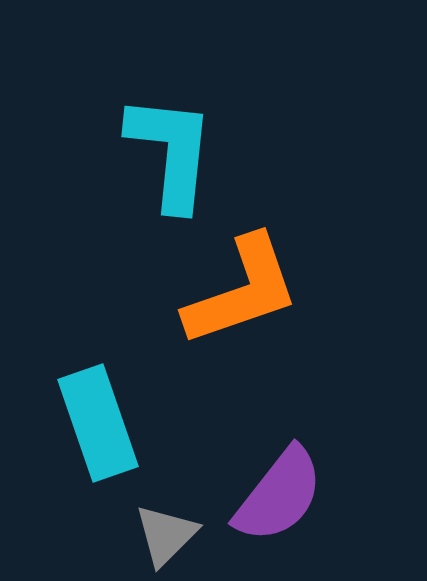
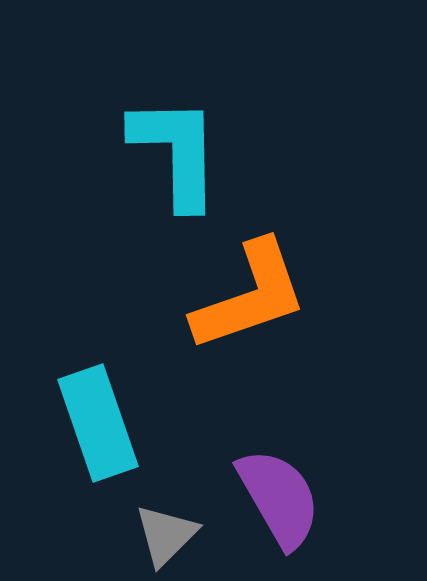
cyan L-shape: moved 5 px right; rotated 7 degrees counterclockwise
orange L-shape: moved 8 px right, 5 px down
purple semicircle: moved 3 px down; rotated 68 degrees counterclockwise
